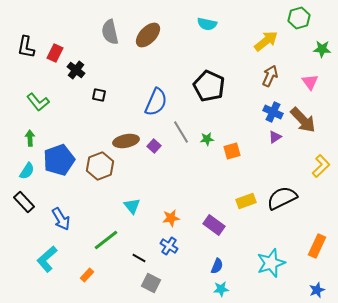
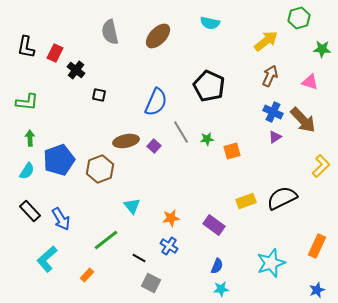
cyan semicircle at (207, 24): moved 3 px right, 1 px up
brown ellipse at (148, 35): moved 10 px right, 1 px down
pink triangle at (310, 82): rotated 36 degrees counterclockwise
green L-shape at (38, 102): moved 11 px left; rotated 45 degrees counterclockwise
brown hexagon at (100, 166): moved 3 px down
black rectangle at (24, 202): moved 6 px right, 9 px down
